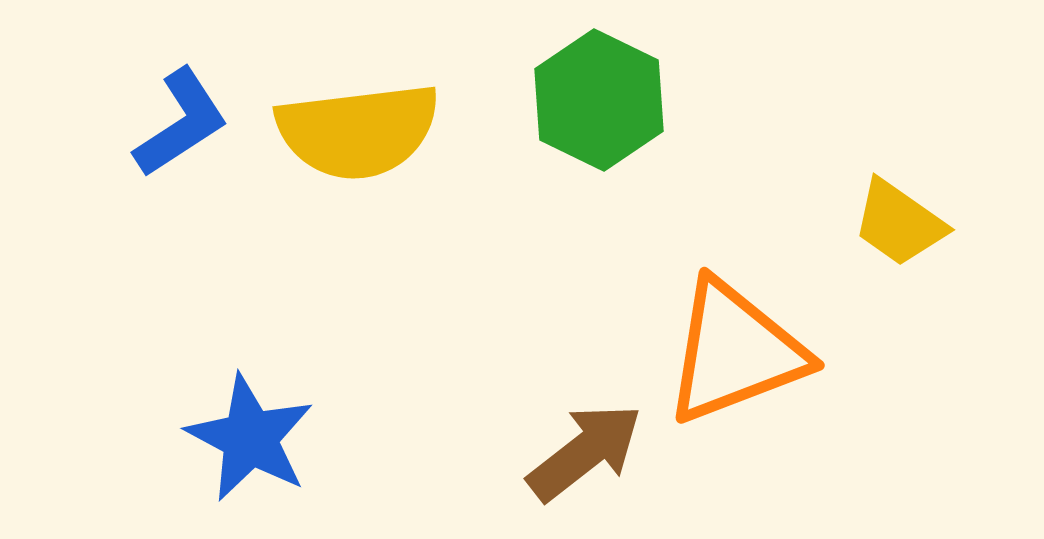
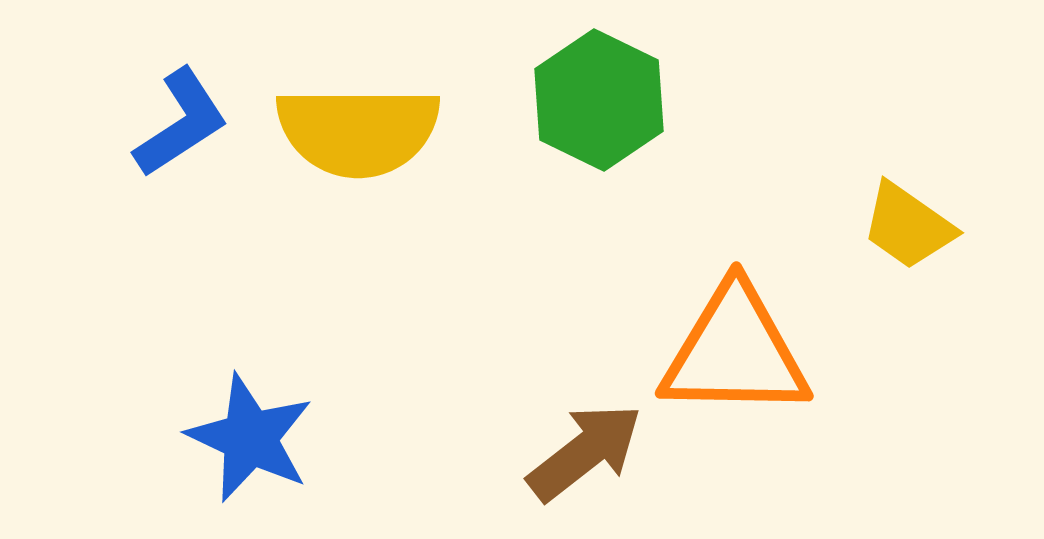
yellow semicircle: rotated 7 degrees clockwise
yellow trapezoid: moved 9 px right, 3 px down
orange triangle: rotated 22 degrees clockwise
blue star: rotated 3 degrees counterclockwise
